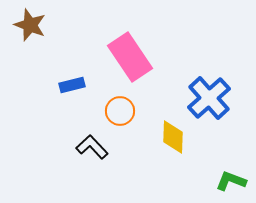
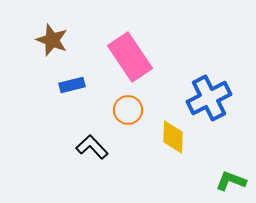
brown star: moved 22 px right, 15 px down
blue cross: rotated 15 degrees clockwise
orange circle: moved 8 px right, 1 px up
